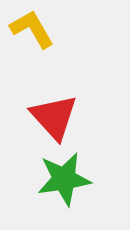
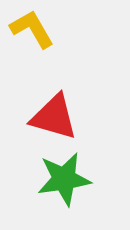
red triangle: rotated 32 degrees counterclockwise
